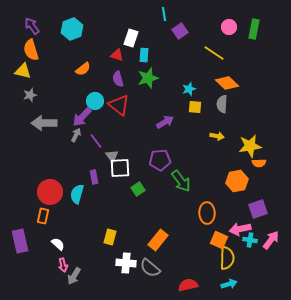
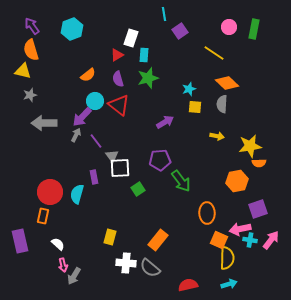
red triangle at (117, 55): rotated 48 degrees counterclockwise
orange semicircle at (83, 69): moved 5 px right, 6 px down
